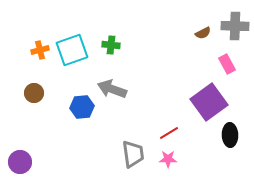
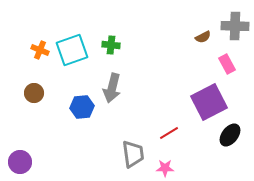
brown semicircle: moved 4 px down
orange cross: rotated 36 degrees clockwise
gray arrow: moved 1 px up; rotated 96 degrees counterclockwise
purple square: rotated 9 degrees clockwise
black ellipse: rotated 40 degrees clockwise
pink star: moved 3 px left, 9 px down
